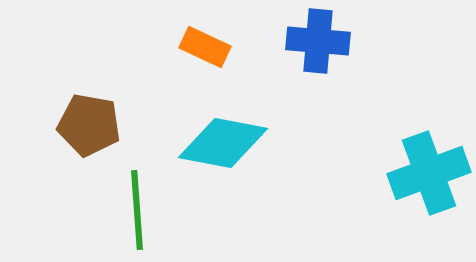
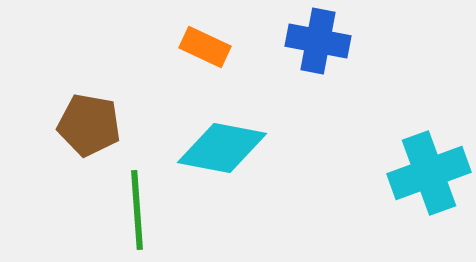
blue cross: rotated 6 degrees clockwise
cyan diamond: moved 1 px left, 5 px down
